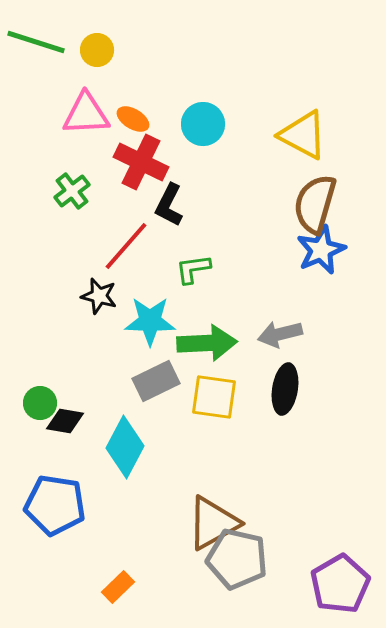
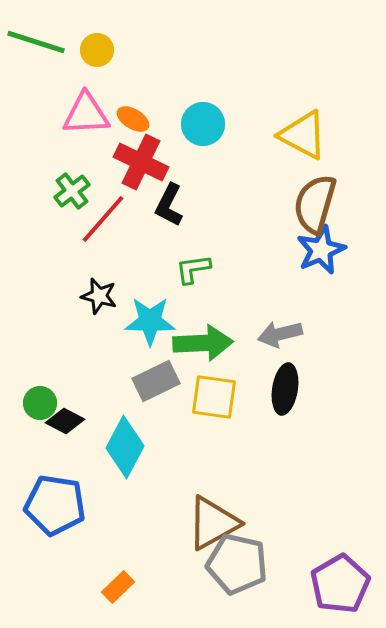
red line: moved 23 px left, 27 px up
green arrow: moved 4 px left
black diamond: rotated 18 degrees clockwise
gray pentagon: moved 5 px down
